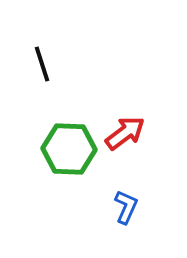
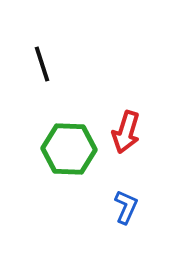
red arrow: moved 1 px right, 1 px up; rotated 144 degrees clockwise
